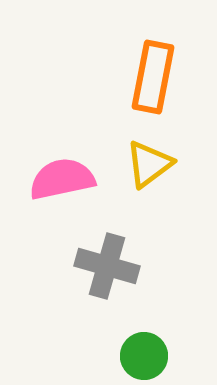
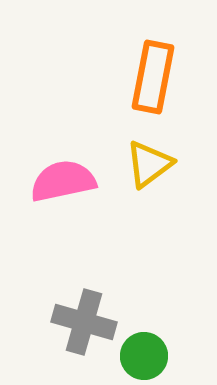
pink semicircle: moved 1 px right, 2 px down
gray cross: moved 23 px left, 56 px down
